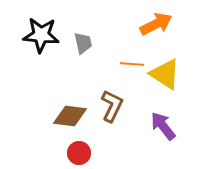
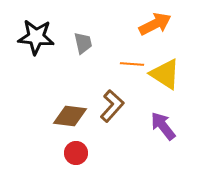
orange arrow: moved 1 px left
black star: moved 5 px left, 2 px down
brown L-shape: rotated 16 degrees clockwise
red circle: moved 3 px left
